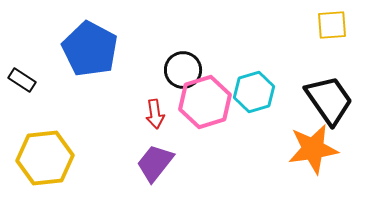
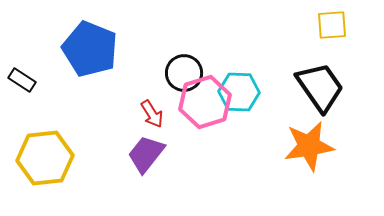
blue pentagon: rotated 6 degrees counterclockwise
black circle: moved 1 px right, 3 px down
cyan hexagon: moved 15 px left; rotated 18 degrees clockwise
black trapezoid: moved 9 px left, 13 px up
red arrow: moved 3 px left; rotated 24 degrees counterclockwise
orange star: moved 4 px left, 3 px up
purple trapezoid: moved 9 px left, 9 px up
